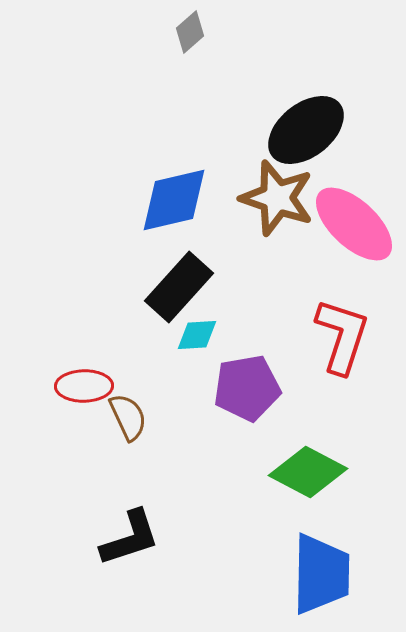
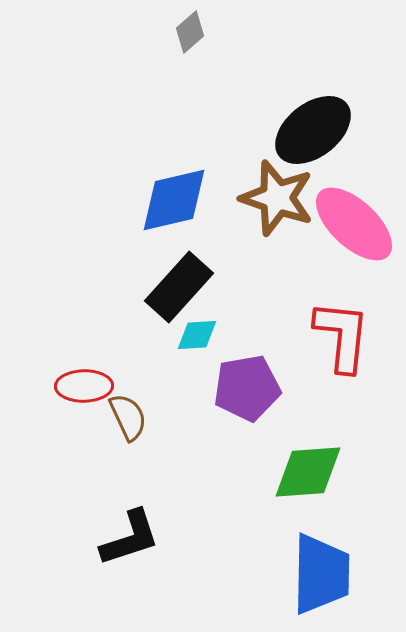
black ellipse: moved 7 px right
red L-shape: rotated 12 degrees counterclockwise
green diamond: rotated 32 degrees counterclockwise
